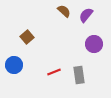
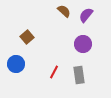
purple circle: moved 11 px left
blue circle: moved 2 px right, 1 px up
red line: rotated 40 degrees counterclockwise
